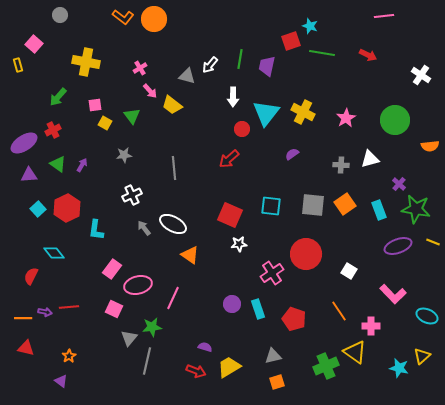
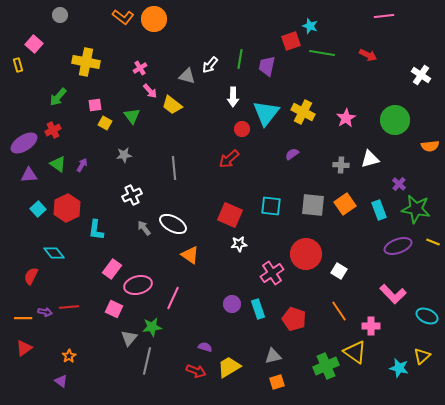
white square at (349, 271): moved 10 px left
red triangle at (26, 348): moved 2 px left; rotated 48 degrees counterclockwise
